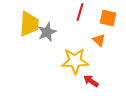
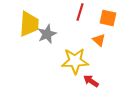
gray star: moved 2 px down
